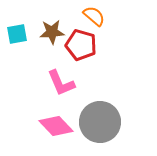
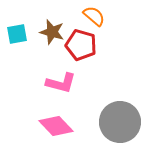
brown star: rotated 20 degrees clockwise
pink L-shape: rotated 52 degrees counterclockwise
gray circle: moved 20 px right
